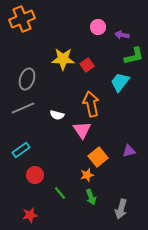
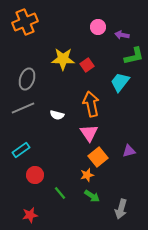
orange cross: moved 3 px right, 3 px down
pink triangle: moved 7 px right, 3 px down
green arrow: moved 1 px right, 1 px up; rotated 35 degrees counterclockwise
